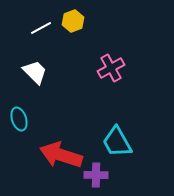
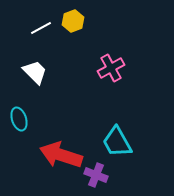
purple cross: rotated 20 degrees clockwise
